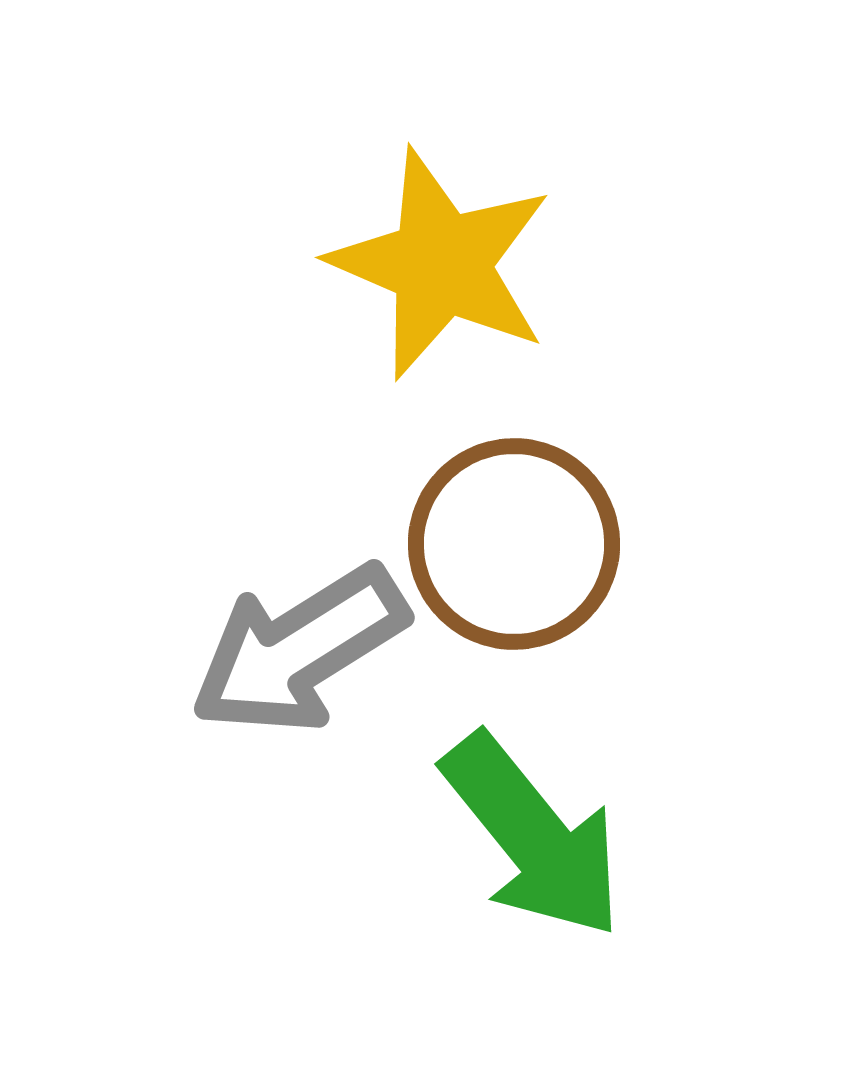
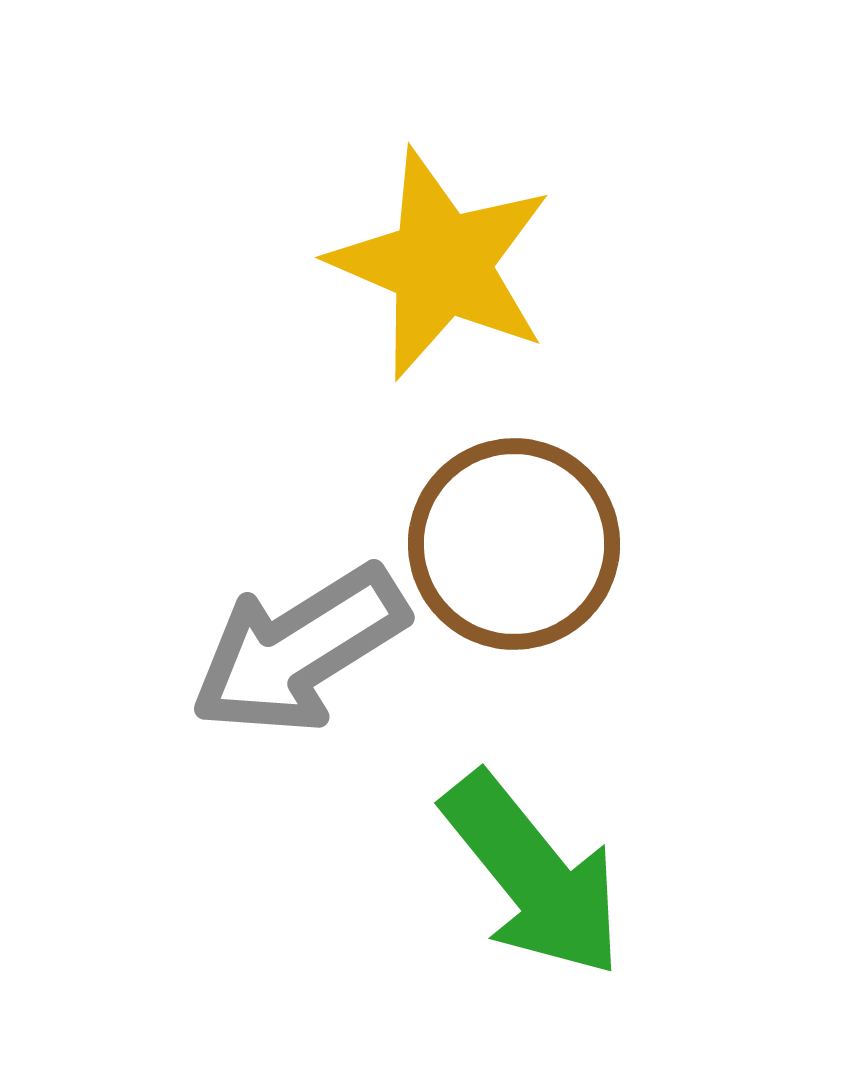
green arrow: moved 39 px down
